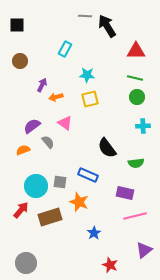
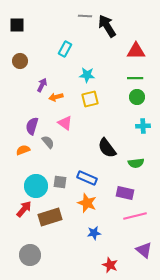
green line: rotated 14 degrees counterclockwise
purple semicircle: rotated 36 degrees counterclockwise
blue rectangle: moved 1 px left, 3 px down
orange star: moved 8 px right, 1 px down
red arrow: moved 3 px right, 1 px up
blue star: rotated 24 degrees clockwise
purple triangle: rotated 42 degrees counterclockwise
gray circle: moved 4 px right, 8 px up
